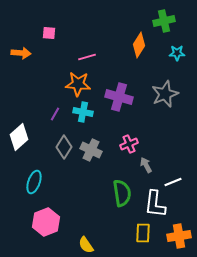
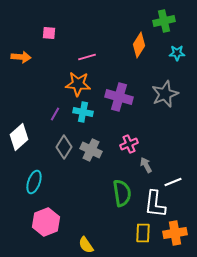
orange arrow: moved 4 px down
orange cross: moved 4 px left, 3 px up
